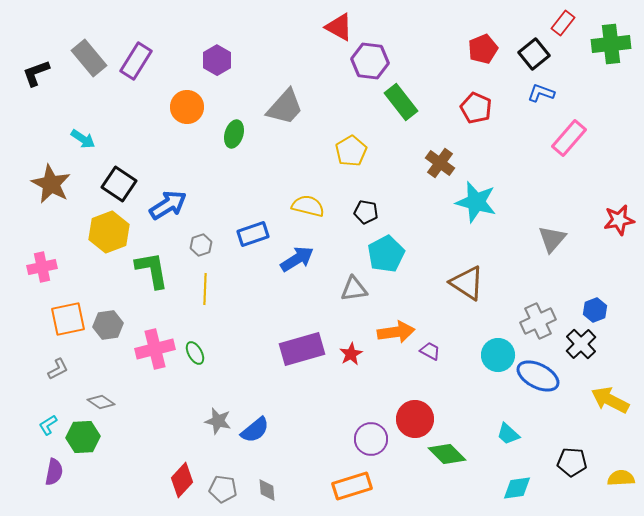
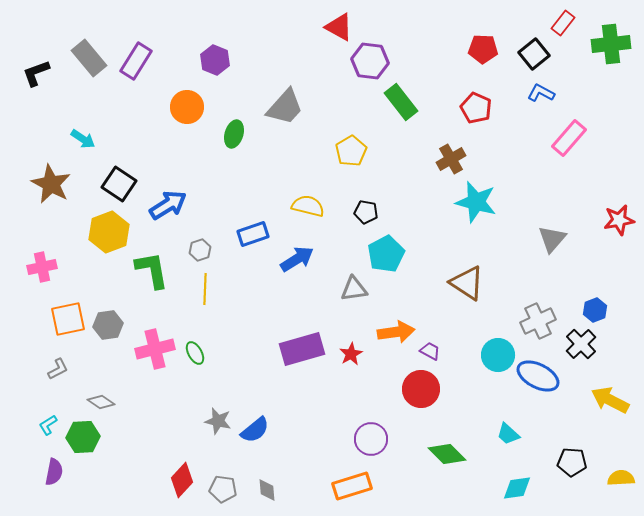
red pentagon at (483, 49): rotated 24 degrees clockwise
purple hexagon at (217, 60): moved 2 px left; rotated 8 degrees counterclockwise
blue L-shape at (541, 93): rotated 8 degrees clockwise
brown cross at (440, 163): moved 11 px right, 4 px up; rotated 24 degrees clockwise
gray hexagon at (201, 245): moved 1 px left, 5 px down
red circle at (415, 419): moved 6 px right, 30 px up
